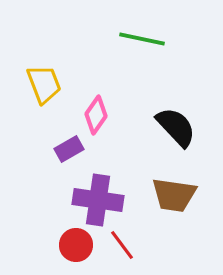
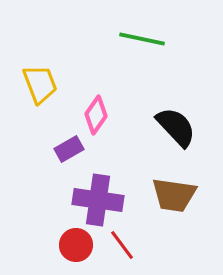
yellow trapezoid: moved 4 px left
